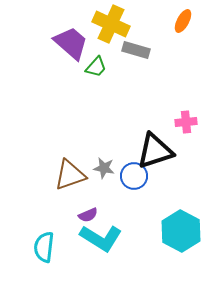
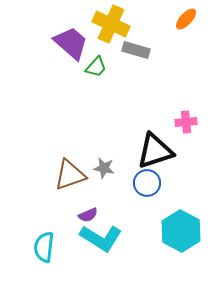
orange ellipse: moved 3 px right, 2 px up; rotated 15 degrees clockwise
blue circle: moved 13 px right, 7 px down
